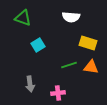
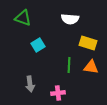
white semicircle: moved 1 px left, 2 px down
green line: rotated 70 degrees counterclockwise
